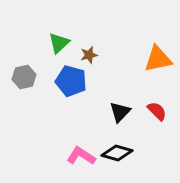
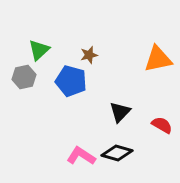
green triangle: moved 20 px left, 7 px down
red semicircle: moved 5 px right, 14 px down; rotated 15 degrees counterclockwise
